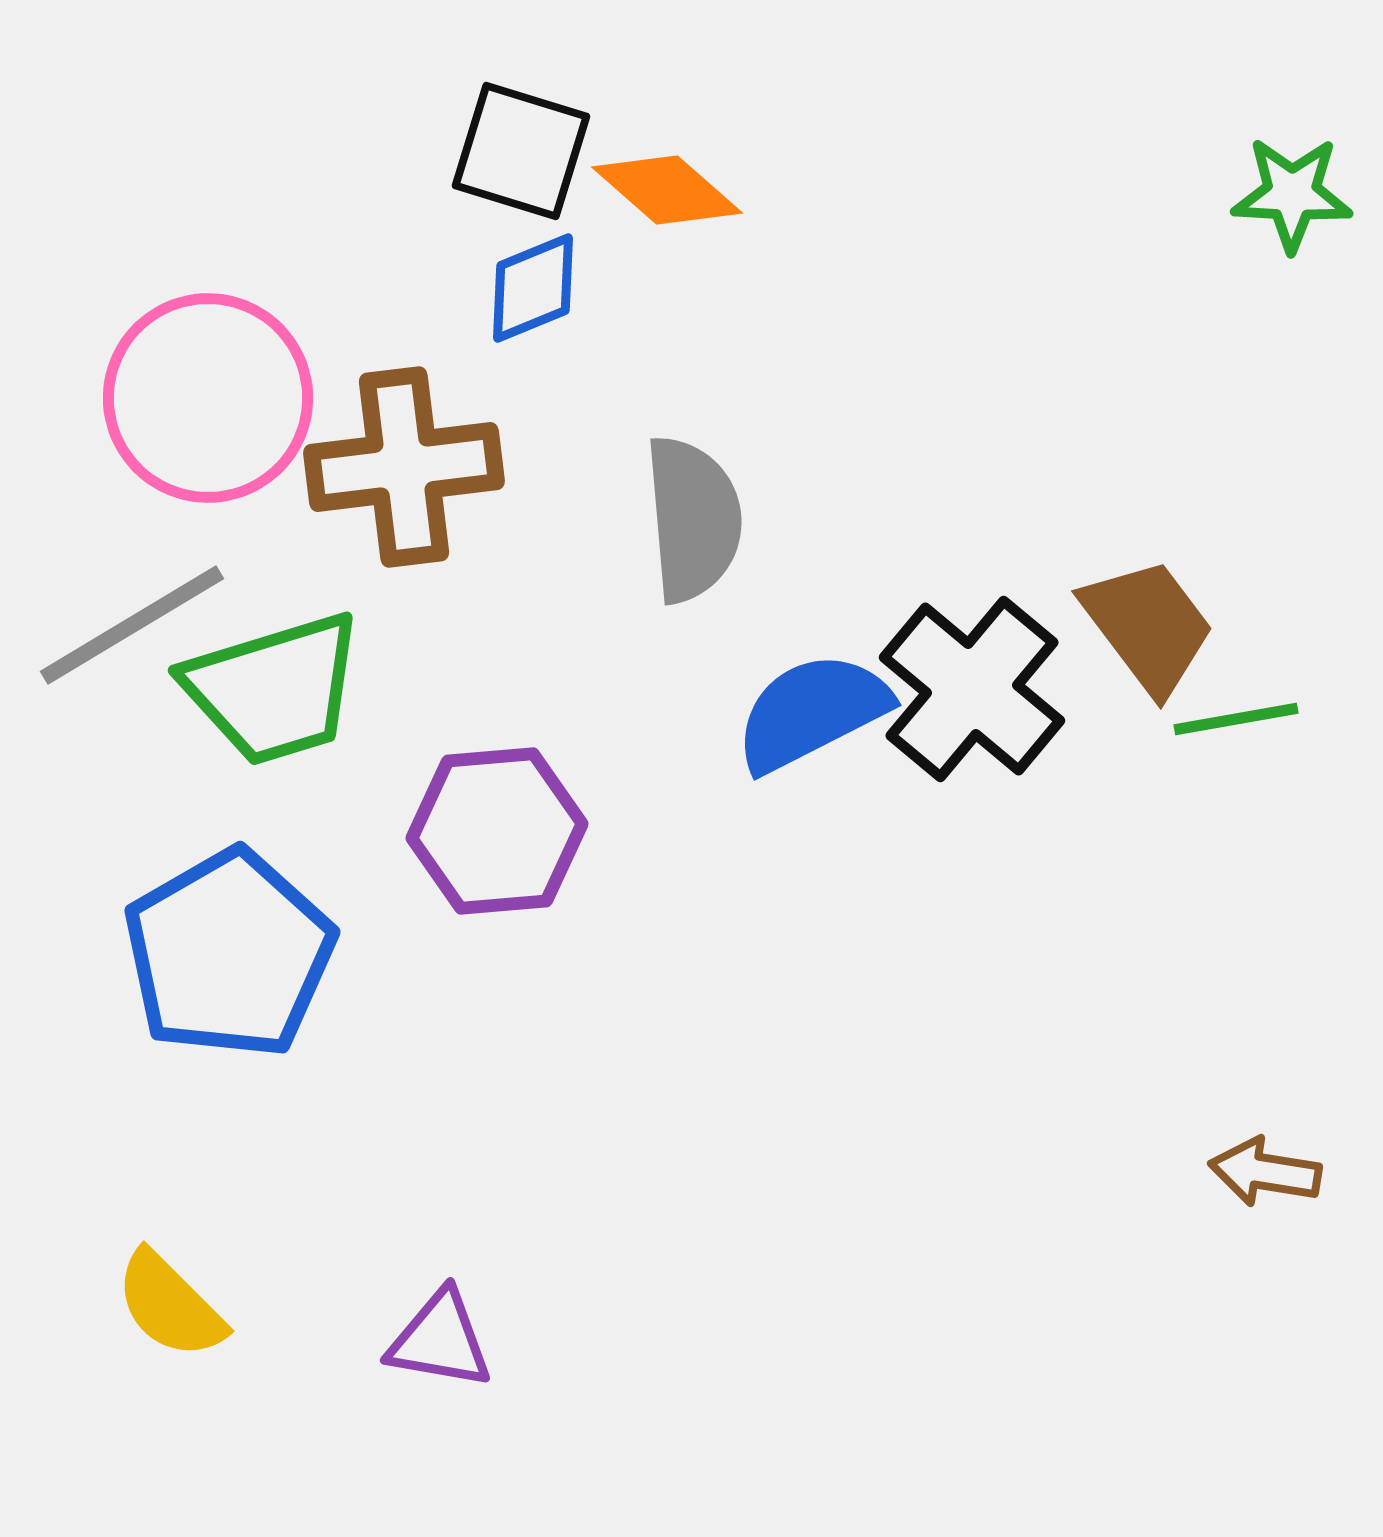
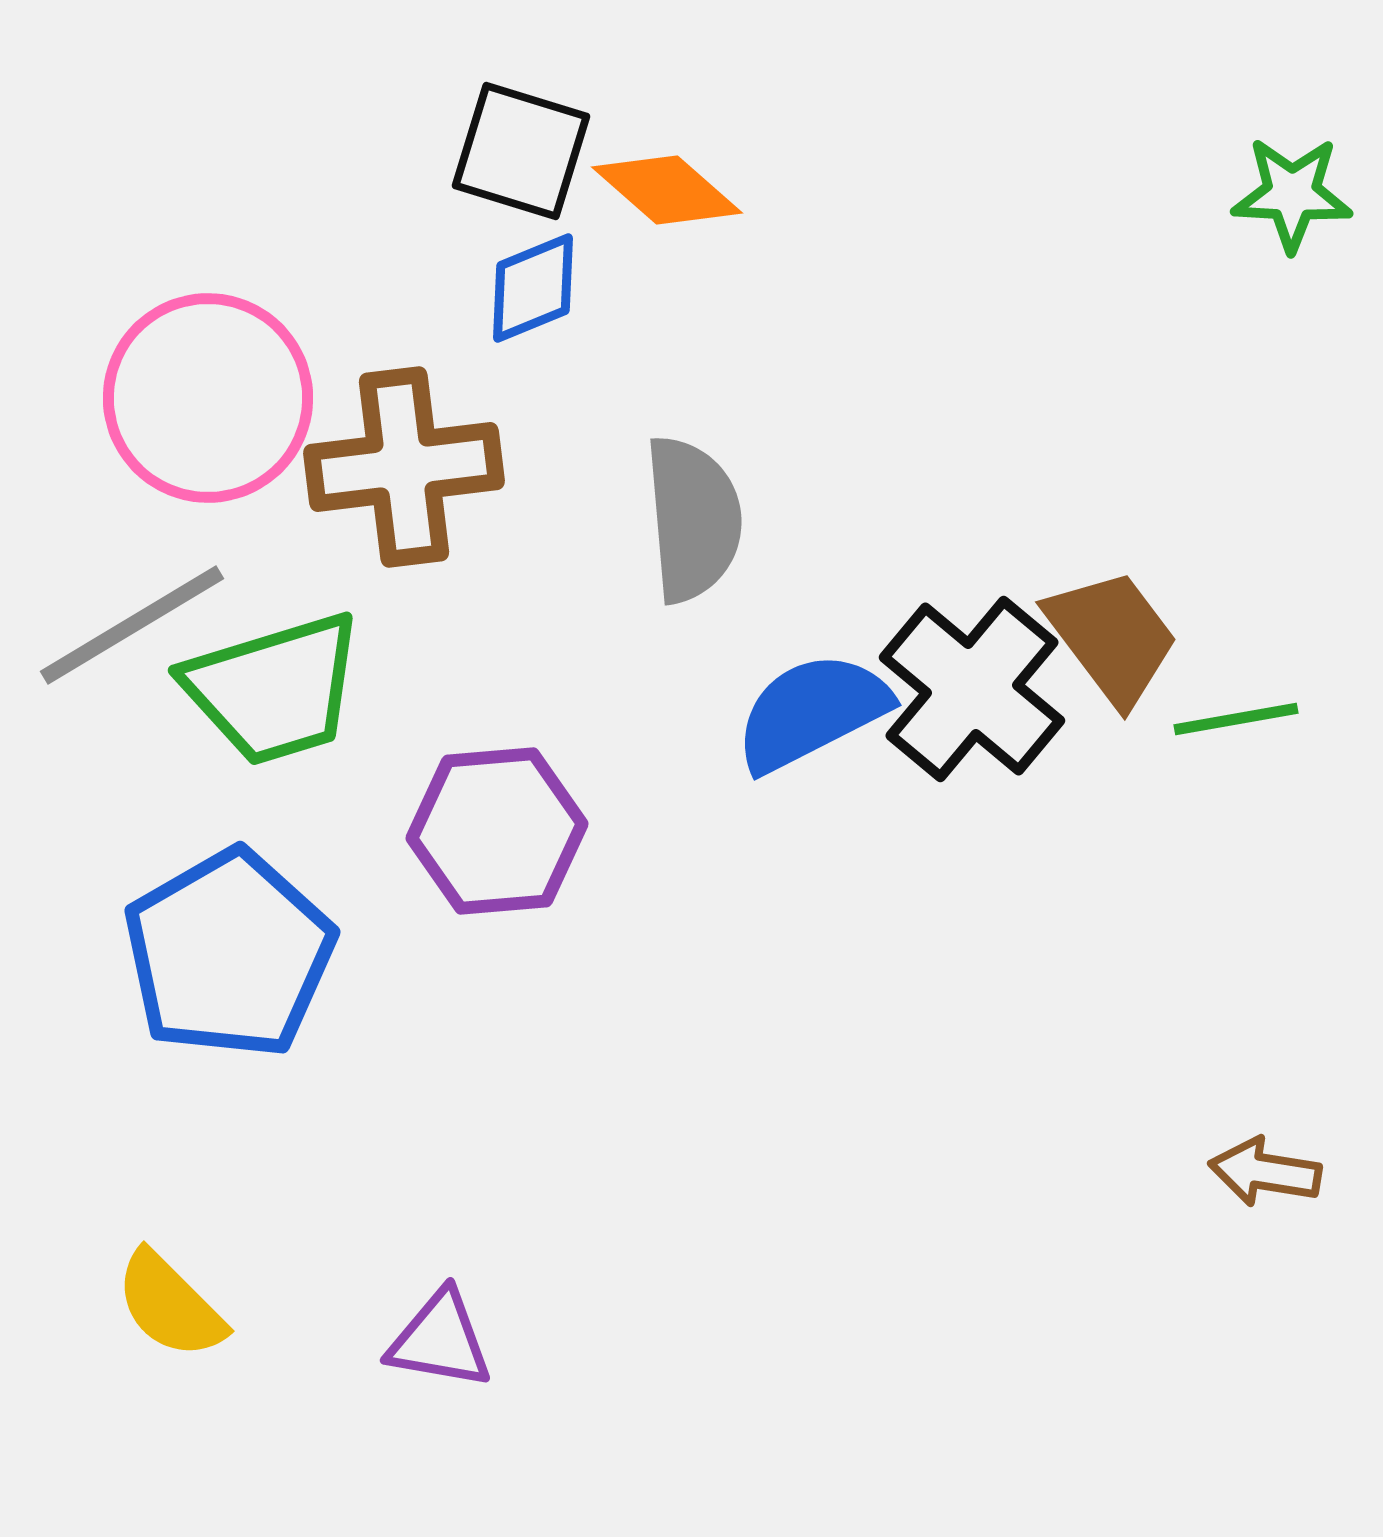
brown trapezoid: moved 36 px left, 11 px down
